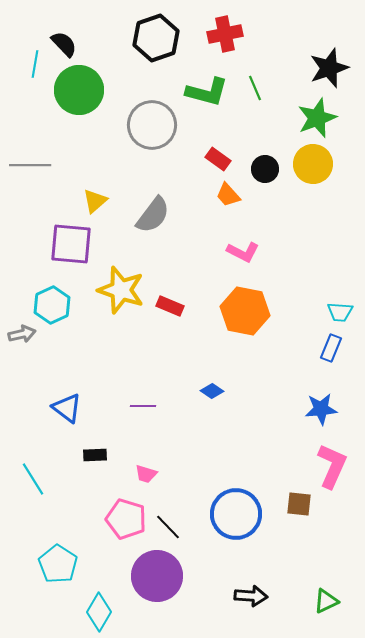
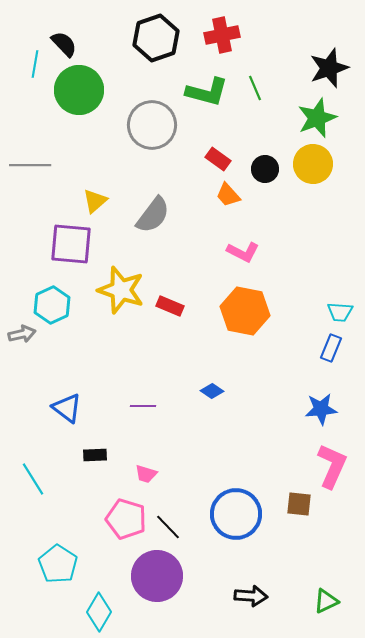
red cross at (225, 34): moved 3 px left, 1 px down
